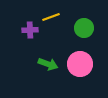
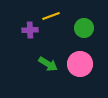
yellow line: moved 1 px up
green arrow: rotated 12 degrees clockwise
